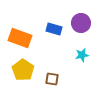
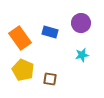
blue rectangle: moved 4 px left, 3 px down
orange rectangle: rotated 35 degrees clockwise
yellow pentagon: rotated 10 degrees counterclockwise
brown square: moved 2 px left
